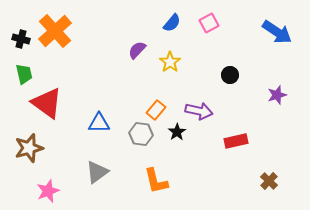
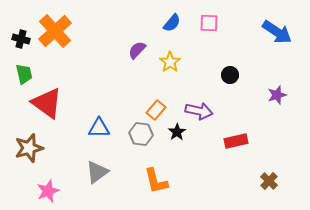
pink square: rotated 30 degrees clockwise
blue triangle: moved 5 px down
